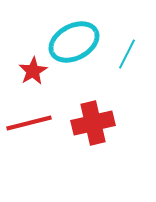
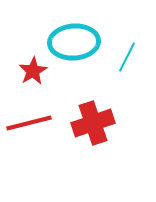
cyan ellipse: rotated 24 degrees clockwise
cyan line: moved 3 px down
red cross: rotated 6 degrees counterclockwise
